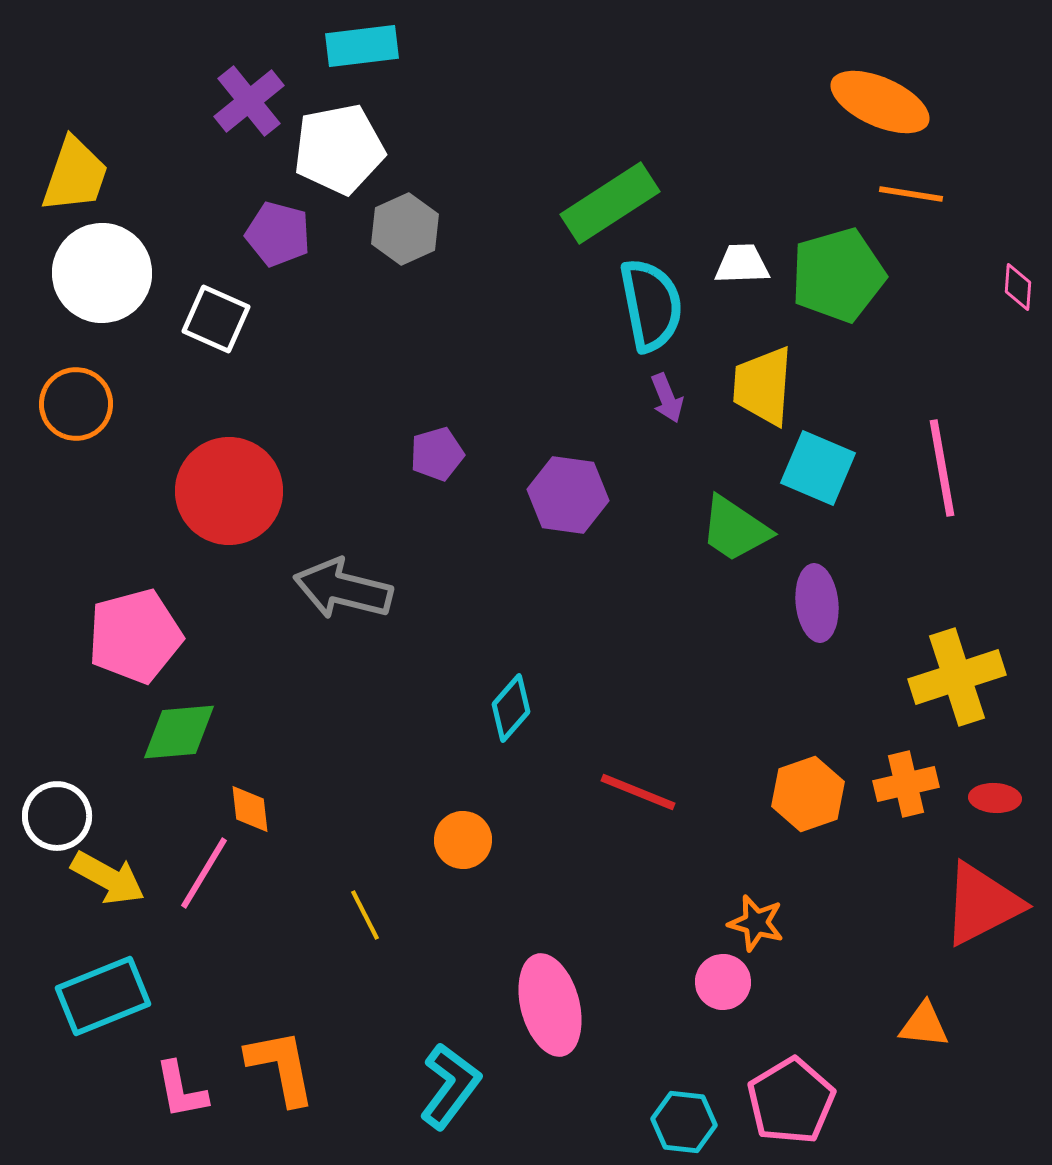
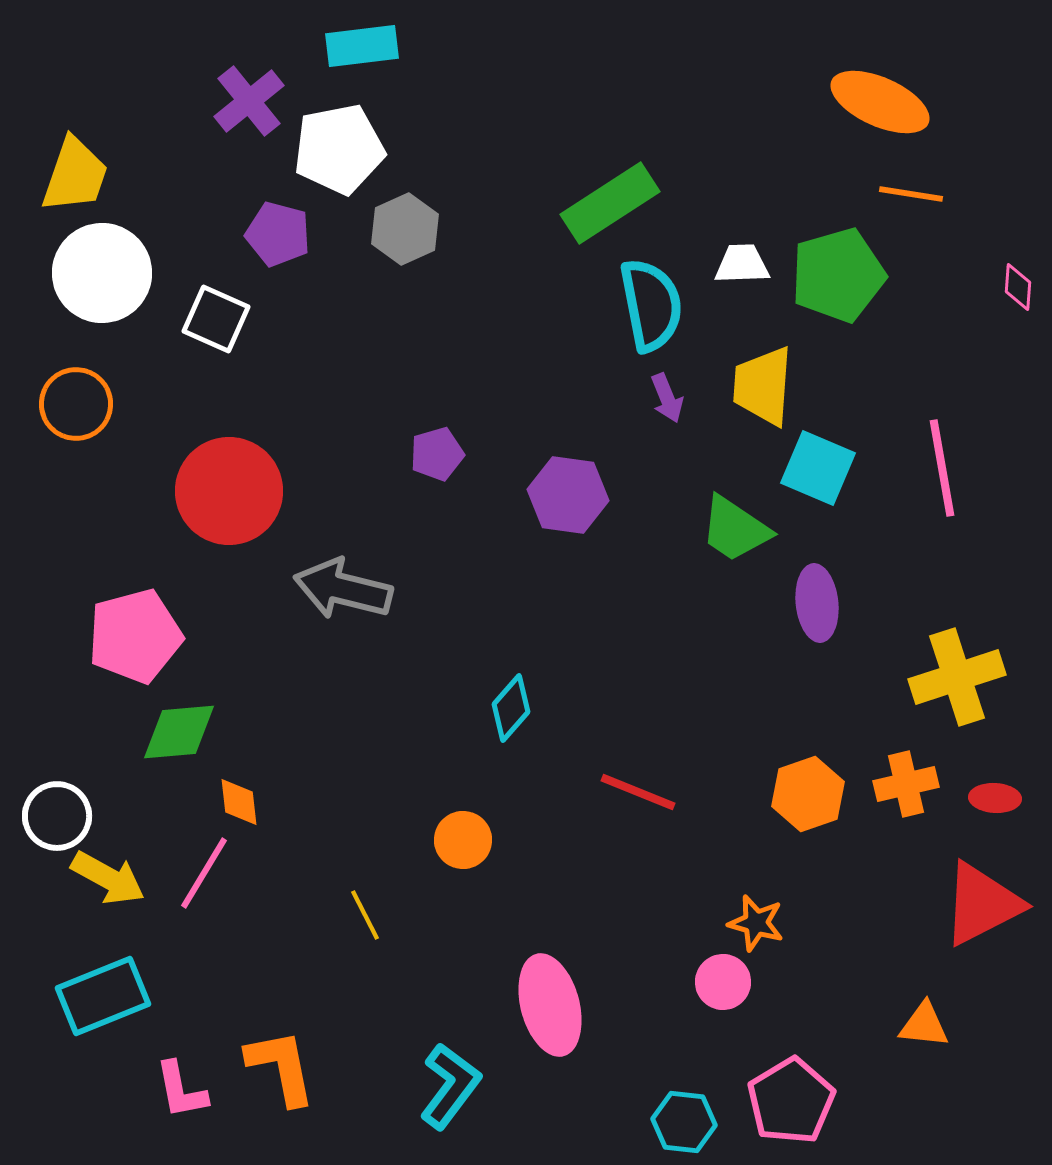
orange diamond at (250, 809): moved 11 px left, 7 px up
